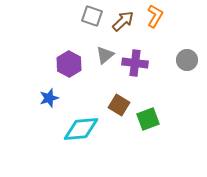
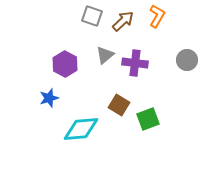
orange L-shape: moved 2 px right
purple hexagon: moved 4 px left
